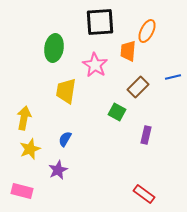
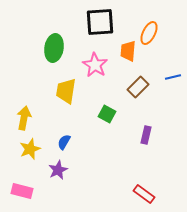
orange ellipse: moved 2 px right, 2 px down
green square: moved 10 px left, 2 px down
blue semicircle: moved 1 px left, 3 px down
